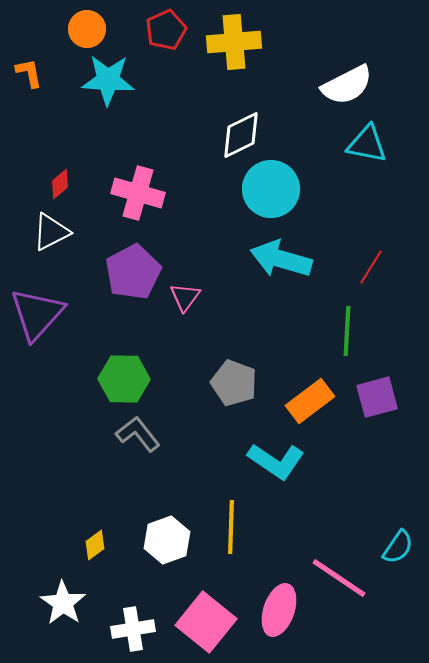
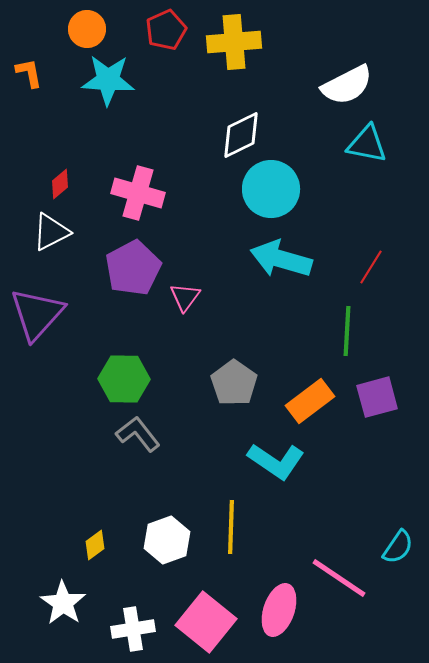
purple pentagon: moved 4 px up
gray pentagon: rotated 15 degrees clockwise
